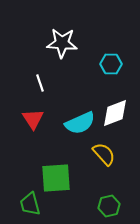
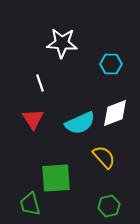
yellow semicircle: moved 3 px down
